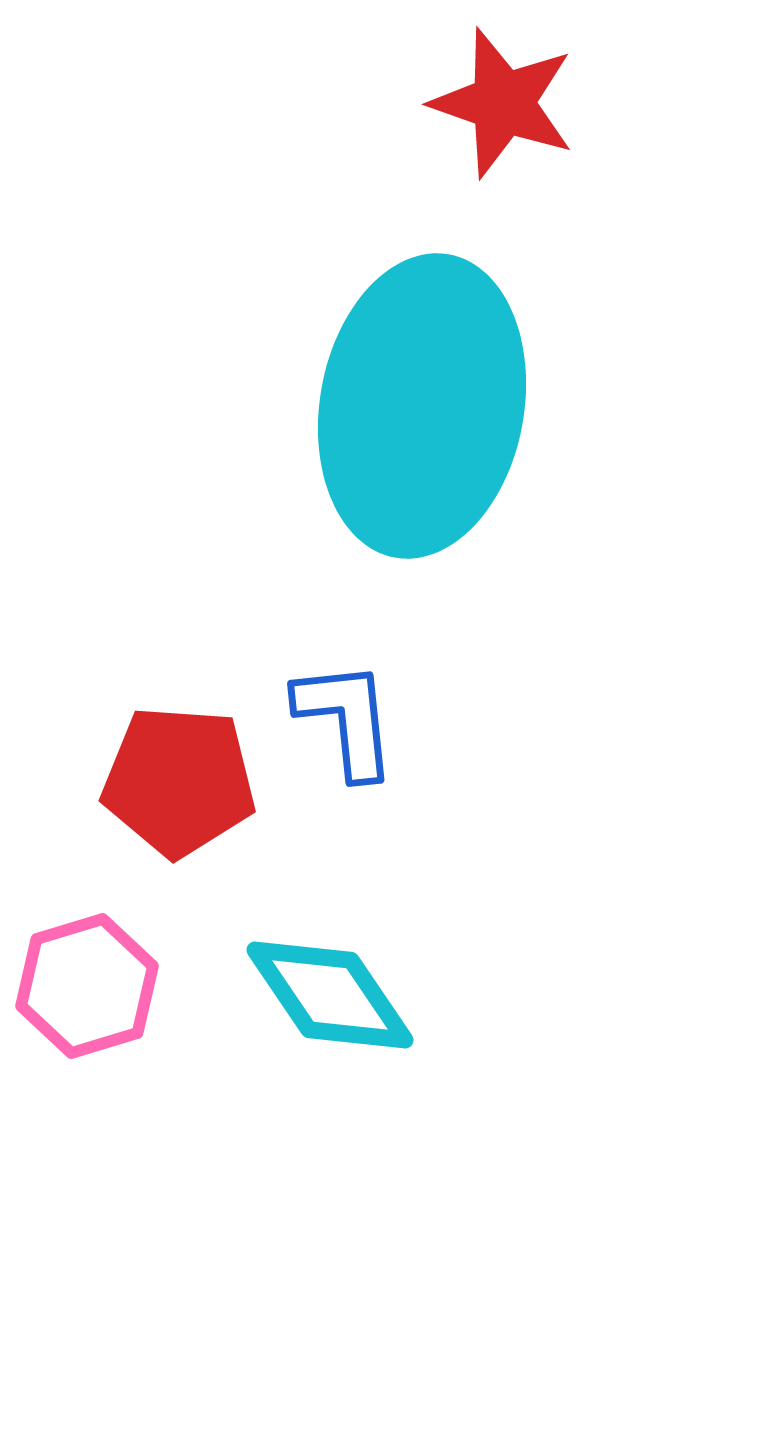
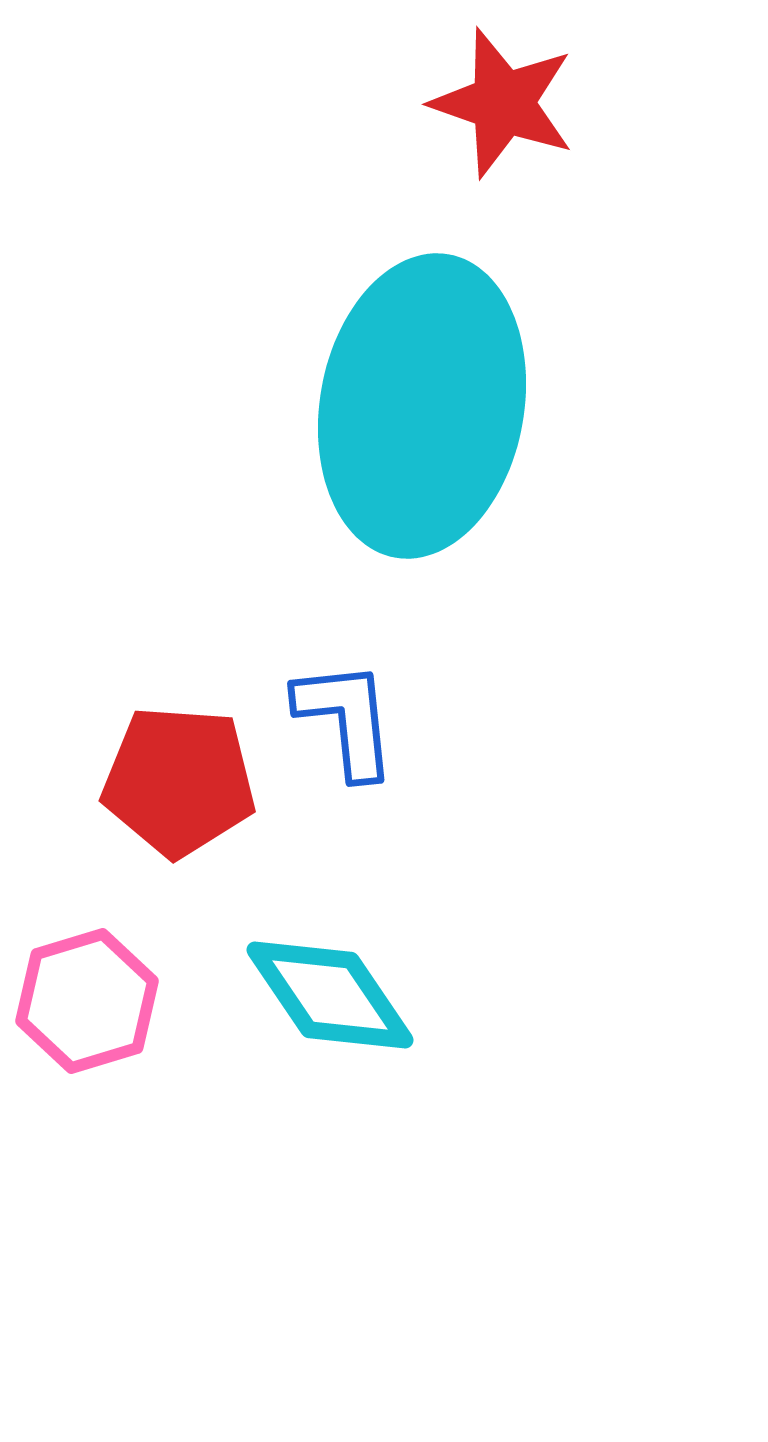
pink hexagon: moved 15 px down
